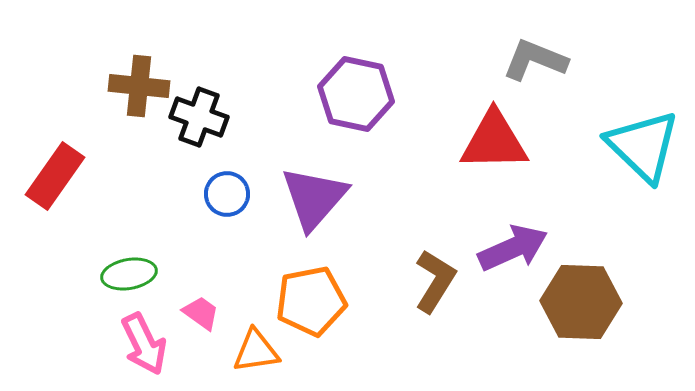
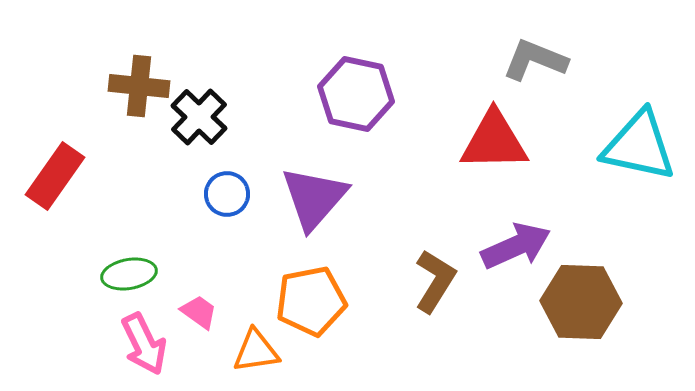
black cross: rotated 24 degrees clockwise
cyan triangle: moved 4 px left; rotated 32 degrees counterclockwise
purple arrow: moved 3 px right, 2 px up
pink trapezoid: moved 2 px left, 1 px up
